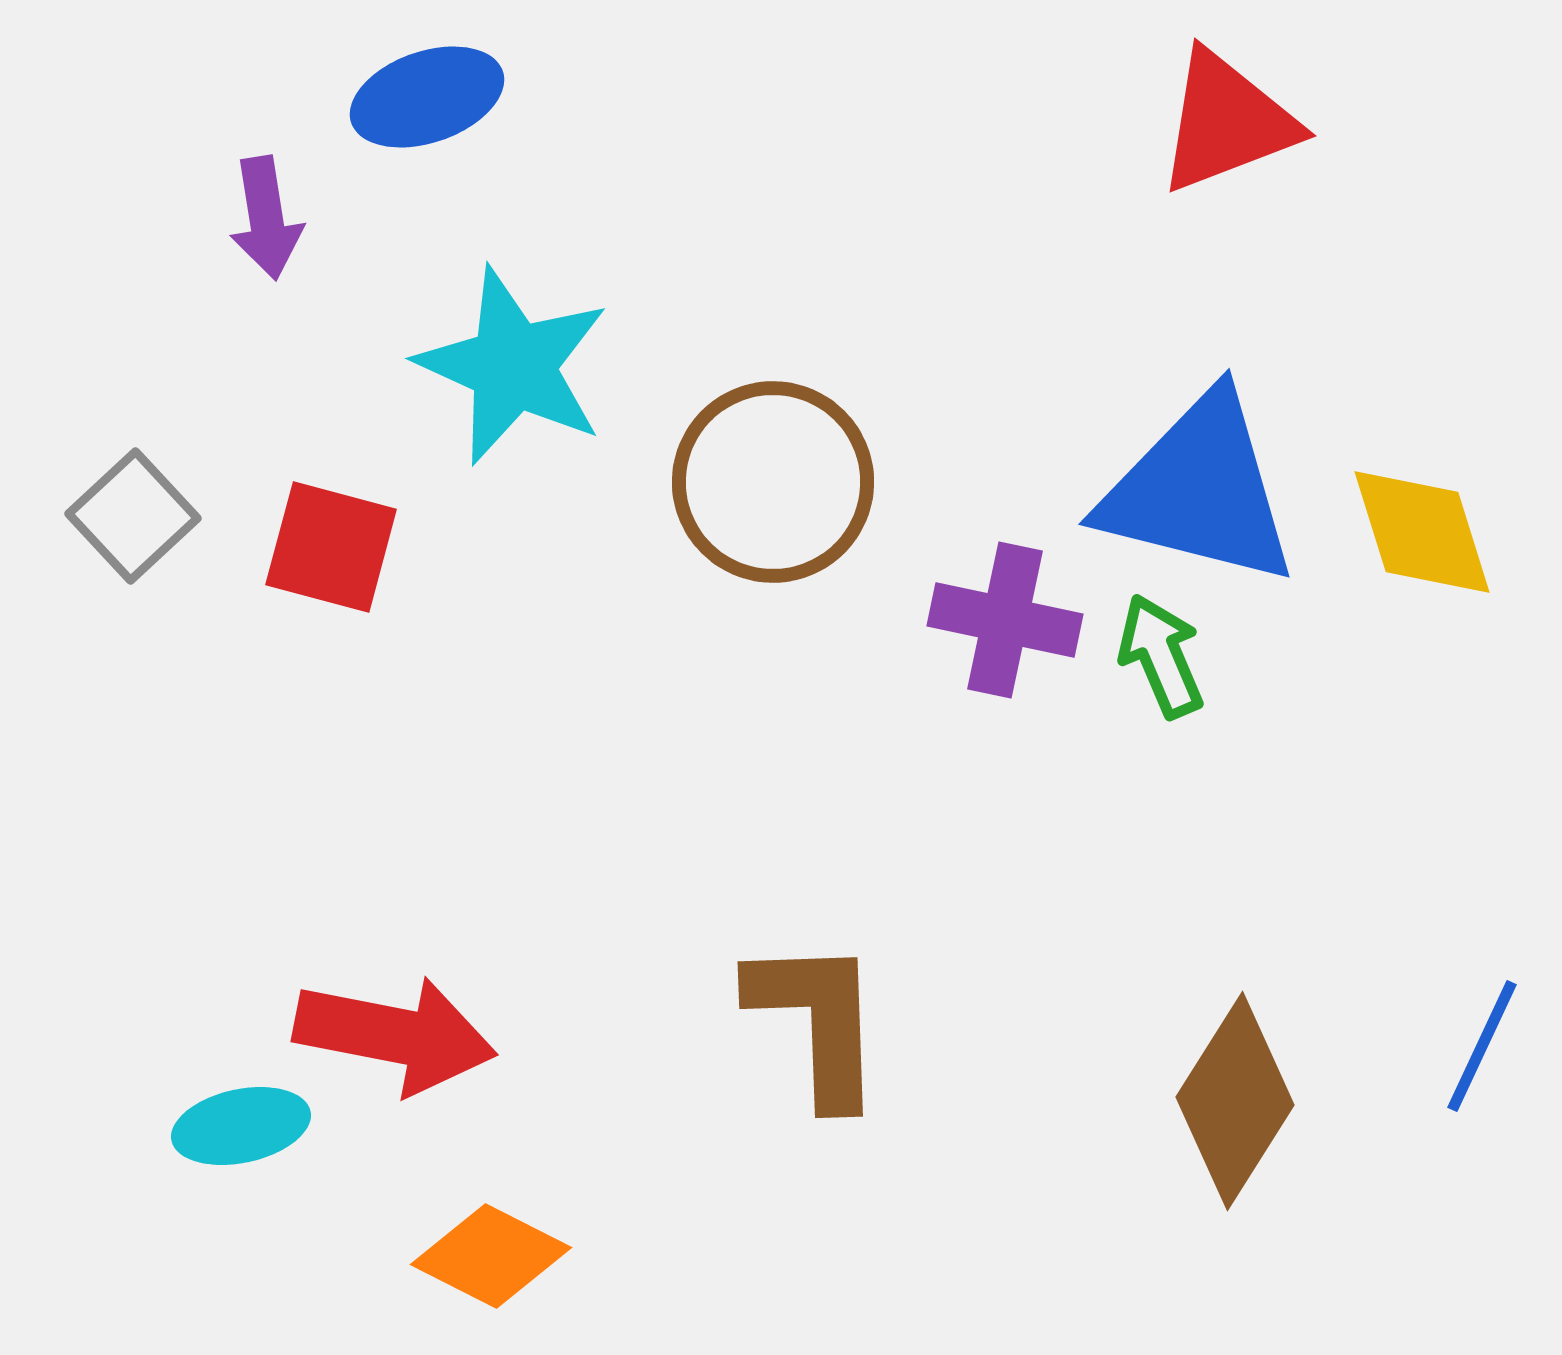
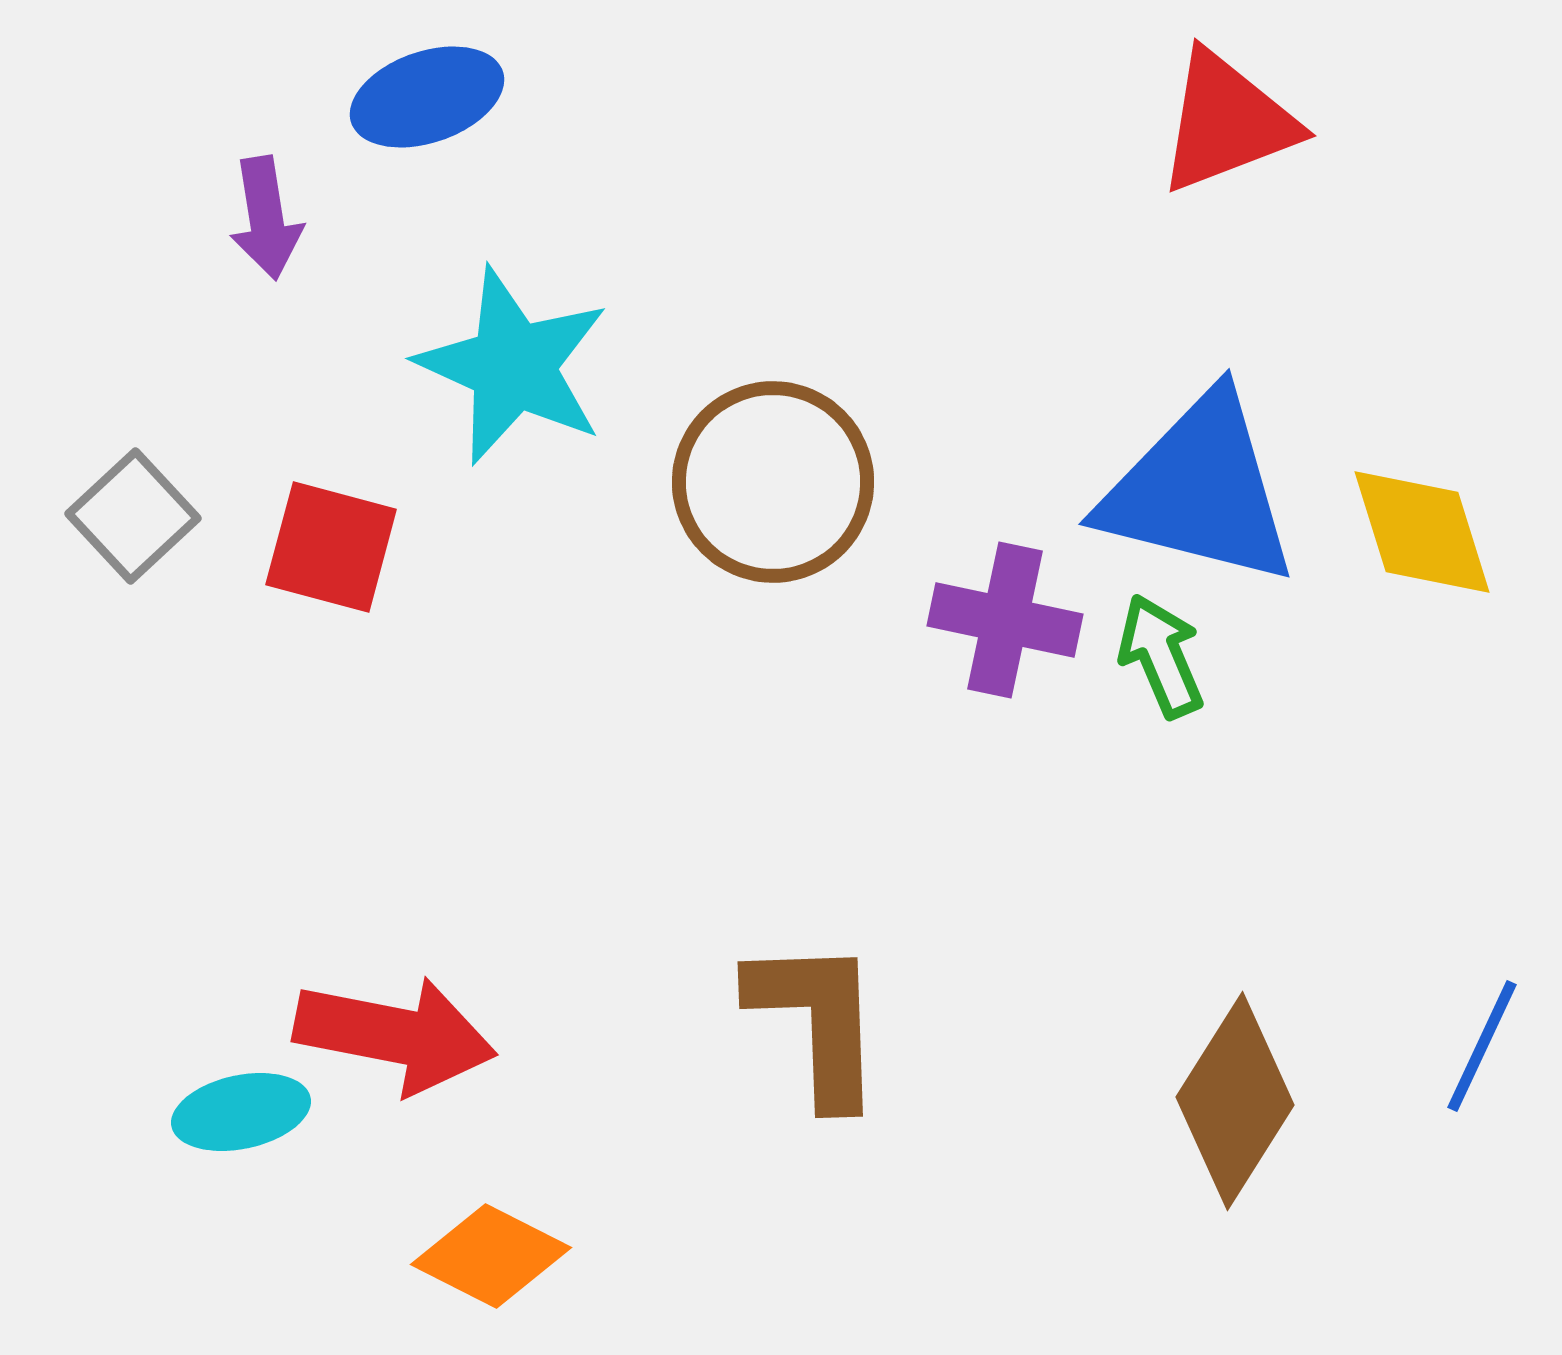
cyan ellipse: moved 14 px up
